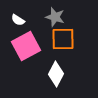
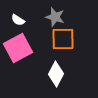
pink square: moved 8 px left, 2 px down
